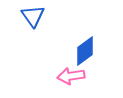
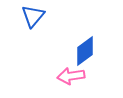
blue triangle: rotated 15 degrees clockwise
